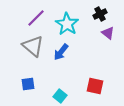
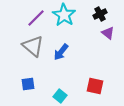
cyan star: moved 3 px left, 9 px up
